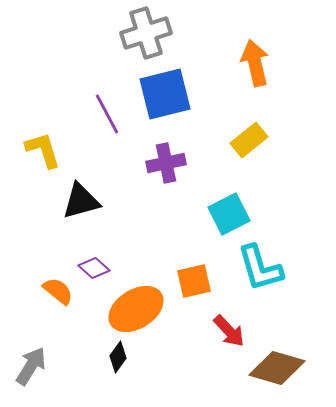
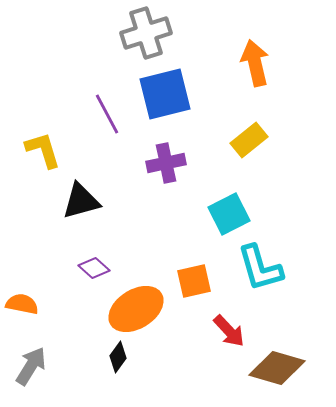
orange semicircle: moved 36 px left, 13 px down; rotated 28 degrees counterclockwise
